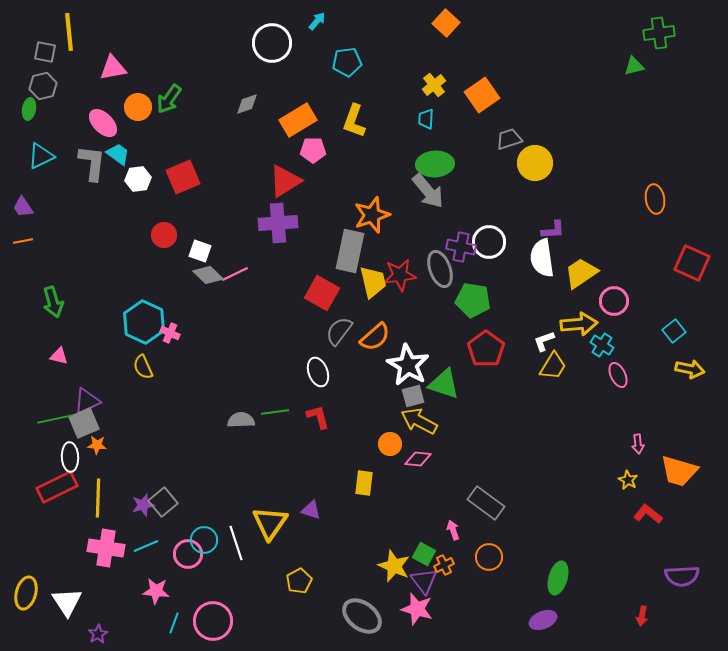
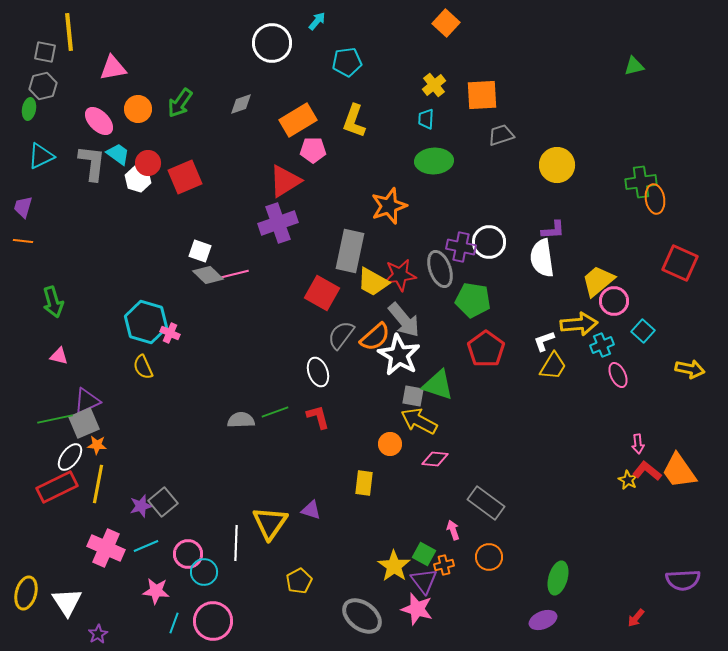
green cross at (659, 33): moved 18 px left, 149 px down
orange square at (482, 95): rotated 32 degrees clockwise
green arrow at (169, 99): moved 11 px right, 4 px down
gray diamond at (247, 104): moved 6 px left
orange circle at (138, 107): moved 2 px down
pink ellipse at (103, 123): moved 4 px left, 2 px up
gray trapezoid at (509, 139): moved 8 px left, 4 px up
yellow circle at (535, 163): moved 22 px right, 2 px down
green ellipse at (435, 164): moved 1 px left, 3 px up
red square at (183, 177): moved 2 px right
white hexagon at (138, 179): rotated 25 degrees clockwise
gray arrow at (428, 191): moved 24 px left, 129 px down
purple trapezoid at (23, 207): rotated 50 degrees clockwise
orange star at (372, 215): moved 17 px right, 9 px up
purple cross at (278, 223): rotated 15 degrees counterclockwise
red circle at (164, 235): moved 16 px left, 72 px up
orange line at (23, 241): rotated 18 degrees clockwise
red square at (692, 263): moved 12 px left
yellow trapezoid at (581, 273): moved 17 px right, 8 px down; rotated 6 degrees counterclockwise
pink line at (235, 274): rotated 12 degrees clockwise
yellow trapezoid at (373, 282): rotated 132 degrees clockwise
cyan hexagon at (144, 322): moved 2 px right; rotated 9 degrees counterclockwise
gray semicircle at (339, 331): moved 2 px right, 4 px down
cyan square at (674, 331): moved 31 px left; rotated 10 degrees counterclockwise
cyan cross at (602, 345): rotated 35 degrees clockwise
white star at (408, 365): moved 9 px left, 10 px up
green triangle at (444, 384): moved 6 px left, 1 px down
gray square at (413, 396): rotated 25 degrees clockwise
green line at (275, 412): rotated 12 degrees counterclockwise
white ellipse at (70, 457): rotated 40 degrees clockwise
pink diamond at (418, 459): moved 17 px right
orange trapezoid at (679, 471): rotated 39 degrees clockwise
yellow line at (98, 498): moved 14 px up; rotated 9 degrees clockwise
purple star at (143, 505): moved 2 px left, 1 px down
red L-shape at (648, 514): moved 1 px left, 43 px up
cyan circle at (204, 540): moved 32 px down
white line at (236, 543): rotated 20 degrees clockwise
pink cross at (106, 548): rotated 15 degrees clockwise
orange cross at (444, 565): rotated 12 degrees clockwise
yellow star at (394, 566): rotated 12 degrees clockwise
purple semicircle at (682, 576): moved 1 px right, 4 px down
red arrow at (642, 616): moved 6 px left, 2 px down; rotated 30 degrees clockwise
